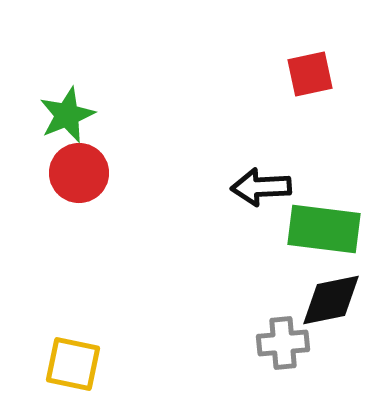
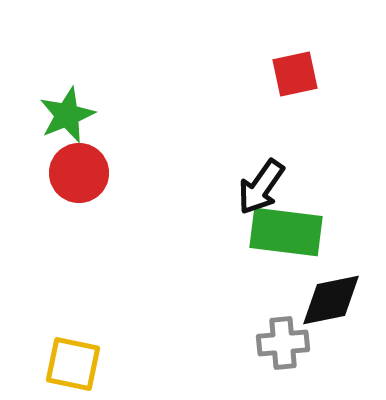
red square: moved 15 px left
black arrow: rotated 52 degrees counterclockwise
green rectangle: moved 38 px left, 3 px down
